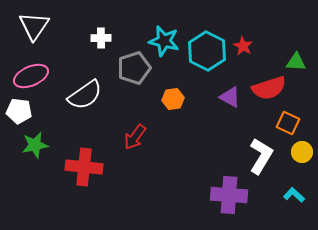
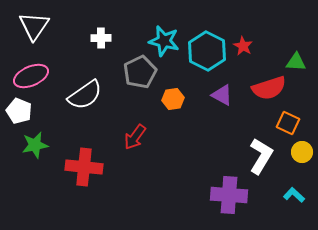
gray pentagon: moved 6 px right, 4 px down; rotated 8 degrees counterclockwise
purple triangle: moved 8 px left, 2 px up
white pentagon: rotated 15 degrees clockwise
